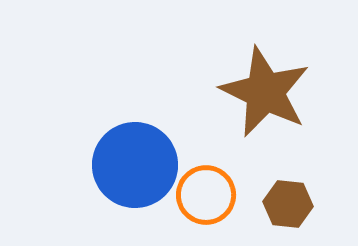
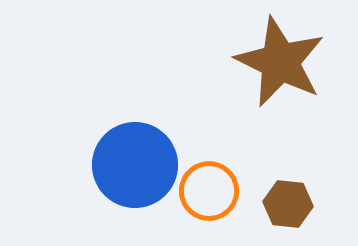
brown star: moved 15 px right, 30 px up
orange circle: moved 3 px right, 4 px up
